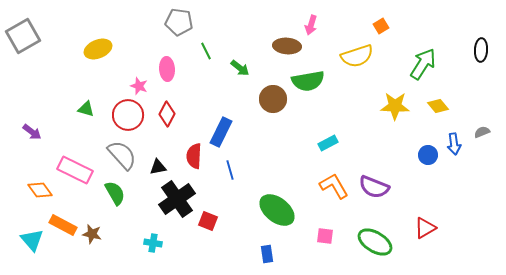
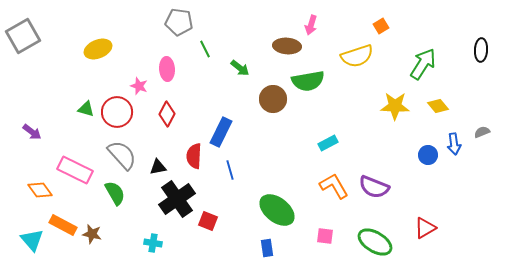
green line at (206, 51): moved 1 px left, 2 px up
red circle at (128, 115): moved 11 px left, 3 px up
blue rectangle at (267, 254): moved 6 px up
